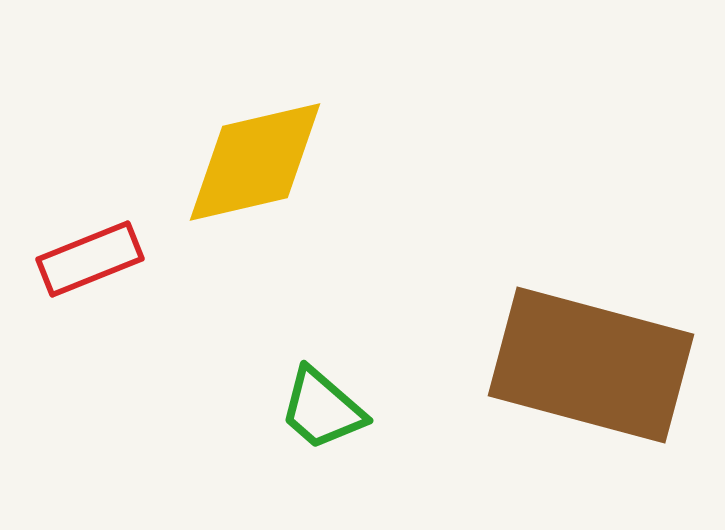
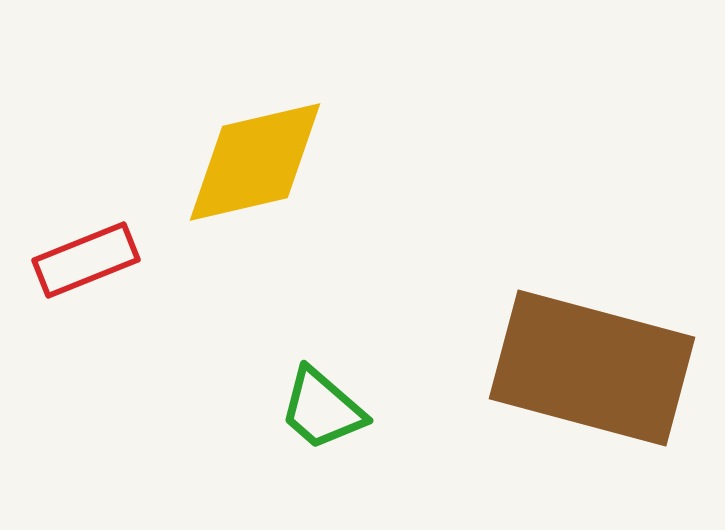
red rectangle: moved 4 px left, 1 px down
brown rectangle: moved 1 px right, 3 px down
